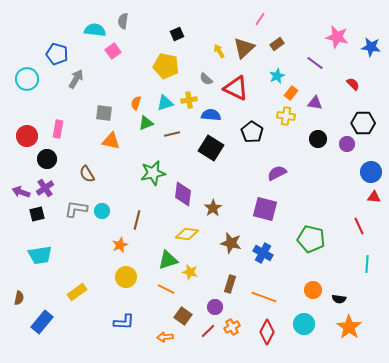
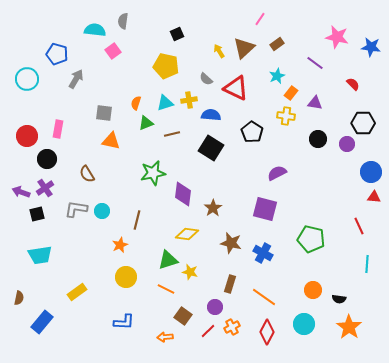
orange line at (264, 297): rotated 15 degrees clockwise
